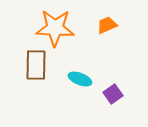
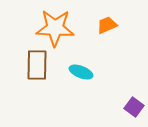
brown rectangle: moved 1 px right
cyan ellipse: moved 1 px right, 7 px up
purple square: moved 21 px right, 13 px down; rotated 18 degrees counterclockwise
